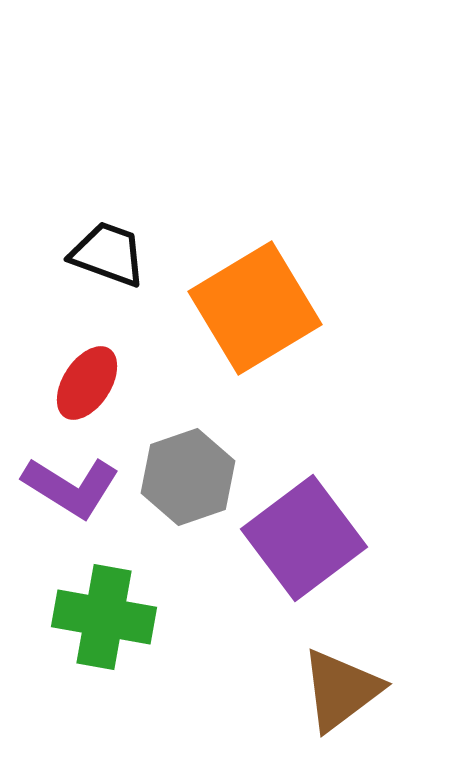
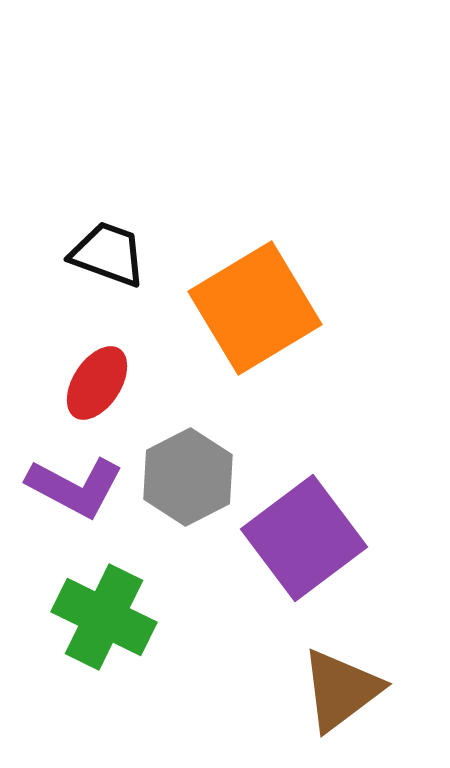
red ellipse: moved 10 px right
gray hexagon: rotated 8 degrees counterclockwise
purple L-shape: moved 4 px right; rotated 4 degrees counterclockwise
green cross: rotated 16 degrees clockwise
